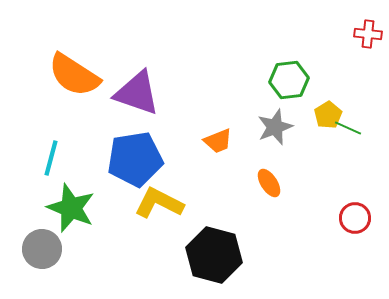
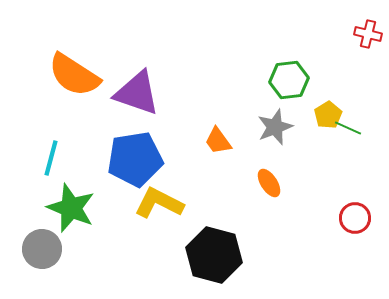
red cross: rotated 8 degrees clockwise
orange trapezoid: rotated 76 degrees clockwise
